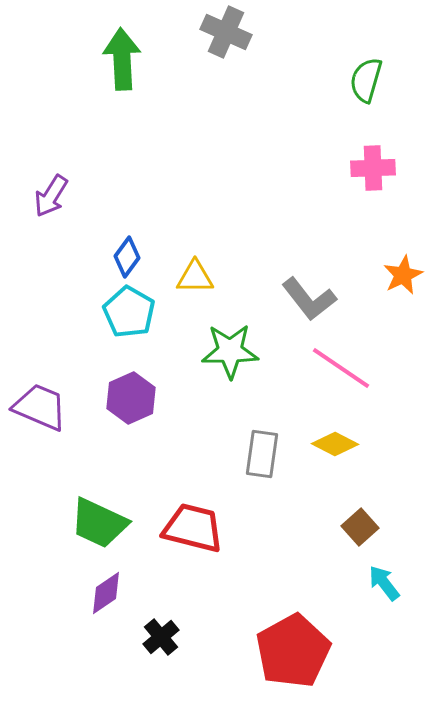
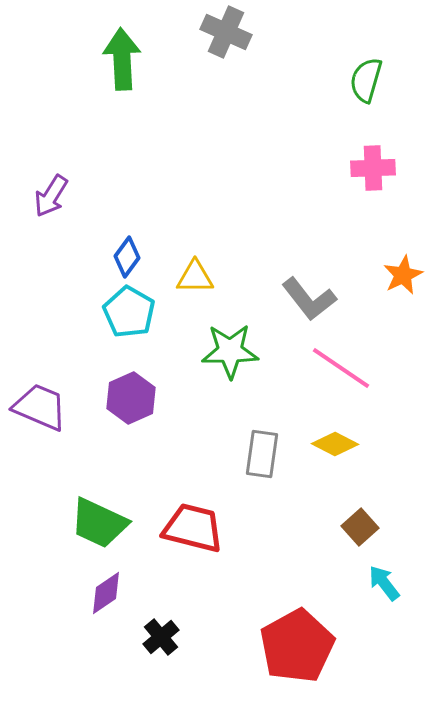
red pentagon: moved 4 px right, 5 px up
